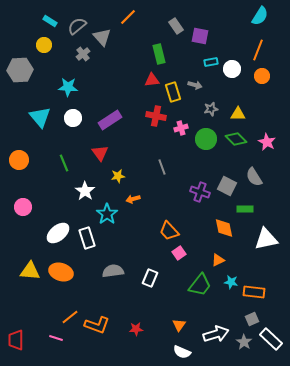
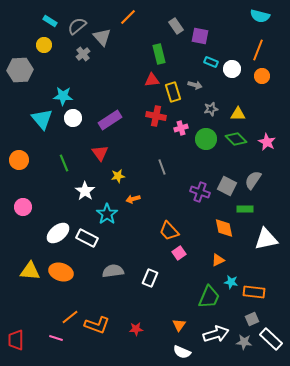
cyan semicircle at (260, 16): rotated 72 degrees clockwise
cyan rectangle at (211, 62): rotated 32 degrees clockwise
cyan star at (68, 87): moved 5 px left, 9 px down
cyan triangle at (40, 117): moved 2 px right, 2 px down
gray semicircle at (254, 177): moved 1 px left, 3 px down; rotated 66 degrees clockwise
white rectangle at (87, 238): rotated 45 degrees counterclockwise
green trapezoid at (200, 285): moved 9 px right, 12 px down; rotated 15 degrees counterclockwise
gray star at (244, 342): rotated 28 degrees counterclockwise
